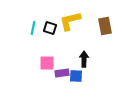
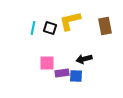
black arrow: rotated 105 degrees counterclockwise
